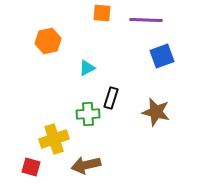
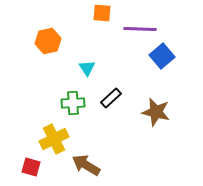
purple line: moved 6 px left, 9 px down
blue square: rotated 20 degrees counterclockwise
cyan triangle: rotated 36 degrees counterclockwise
black rectangle: rotated 30 degrees clockwise
green cross: moved 15 px left, 11 px up
yellow cross: rotated 8 degrees counterclockwise
brown arrow: rotated 44 degrees clockwise
